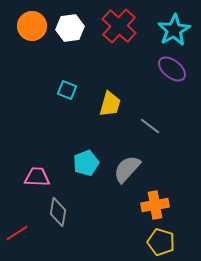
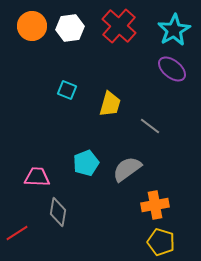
gray semicircle: rotated 12 degrees clockwise
